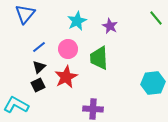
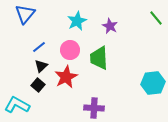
pink circle: moved 2 px right, 1 px down
black triangle: moved 2 px right, 1 px up
black square: rotated 24 degrees counterclockwise
cyan L-shape: moved 1 px right
purple cross: moved 1 px right, 1 px up
